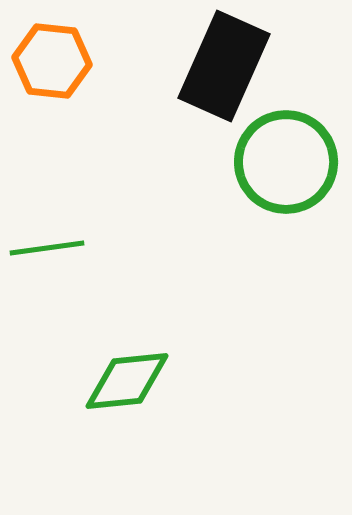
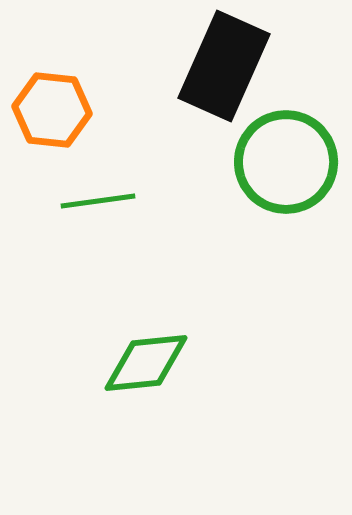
orange hexagon: moved 49 px down
green line: moved 51 px right, 47 px up
green diamond: moved 19 px right, 18 px up
